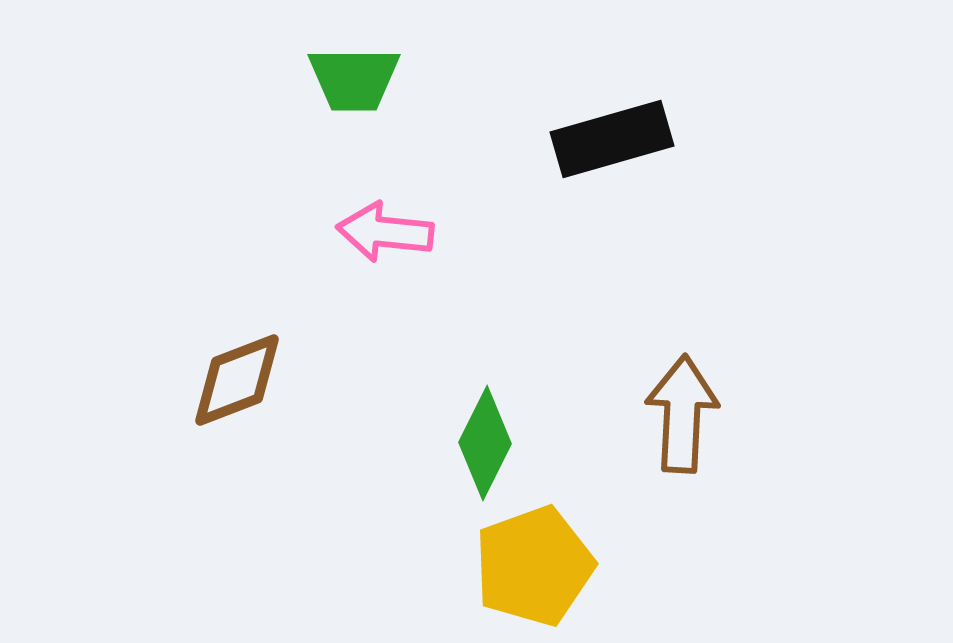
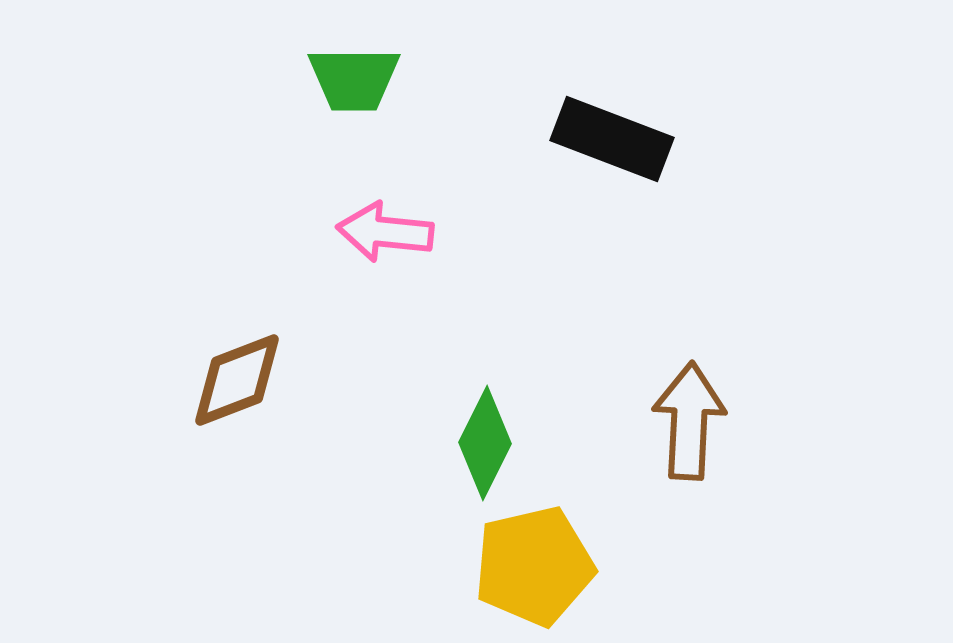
black rectangle: rotated 37 degrees clockwise
brown arrow: moved 7 px right, 7 px down
yellow pentagon: rotated 7 degrees clockwise
